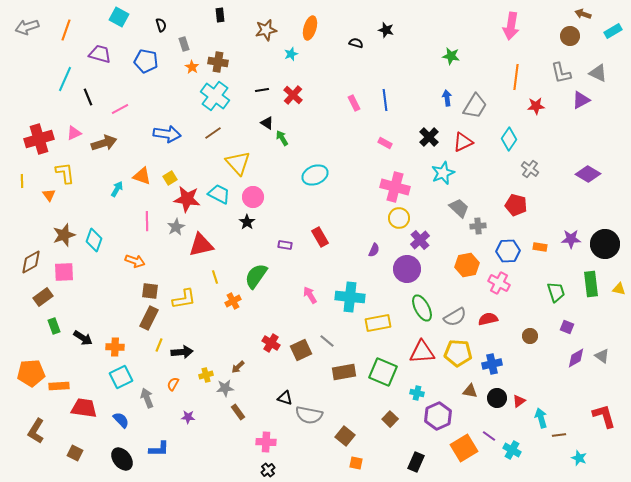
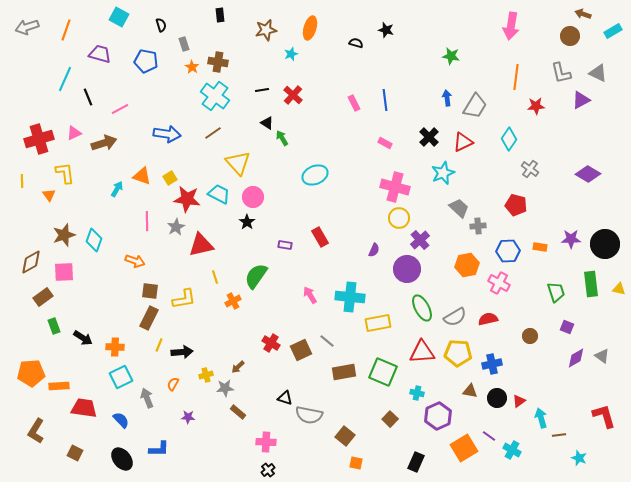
brown rectangle at (238, 412): rotated 14 degrees counterclockwise
